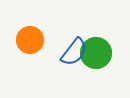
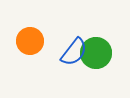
orange circle: moved 1 px down
